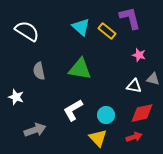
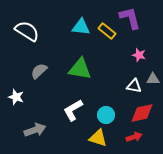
cyan triangle: rotated 36 degrees counterclockwise
gray semicircle: rotated 60 degrees clockwise
gray triangle: rotated 16 degrees counterclockwise
yellow triangle: rotated 30 degrees counterclockwise
